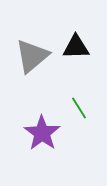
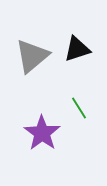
black triangle: moved 1 px right, 2 px down; rotated 16 degrees counterclockwise
